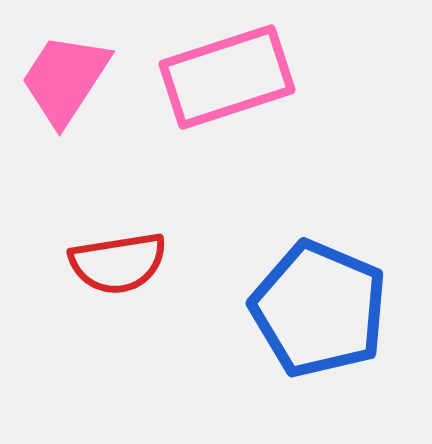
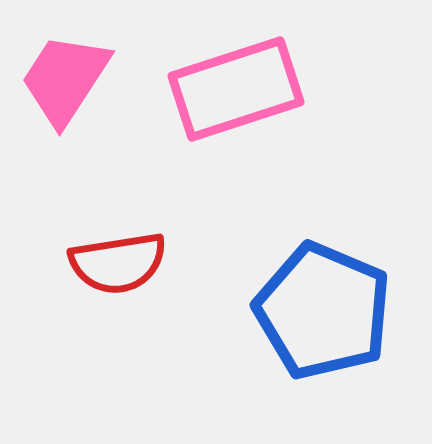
pink rectangle: moved 9 px right, 12 px down
blue pentagon: moved 4 px right, 2 px down
